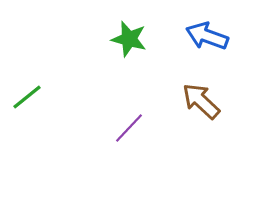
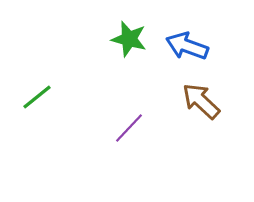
blue arrow: moved 20 px left, 10 px down
green line: moved 10 px right
